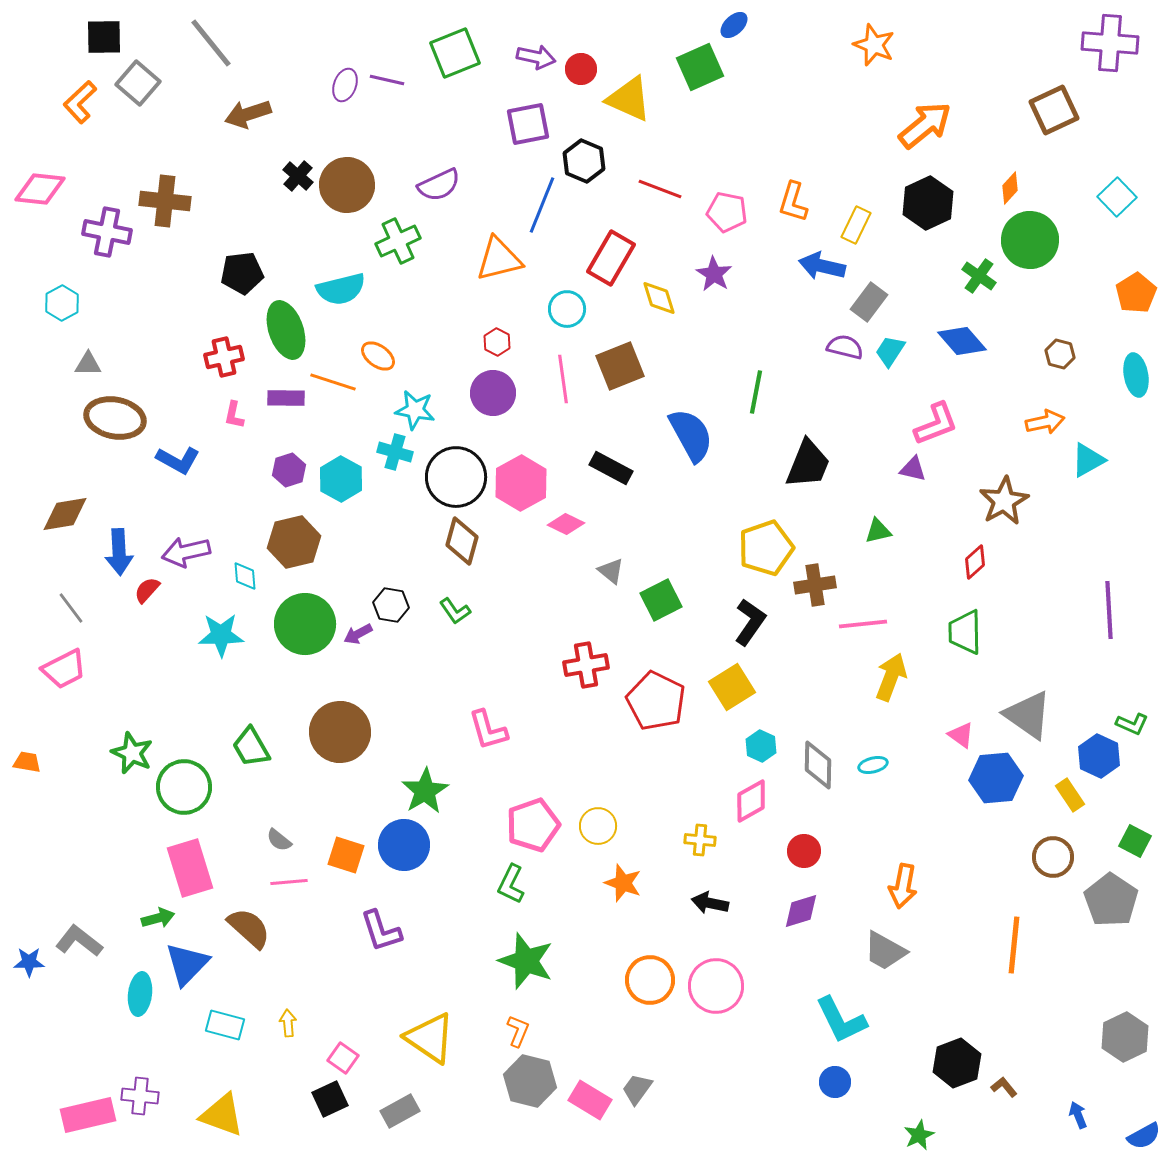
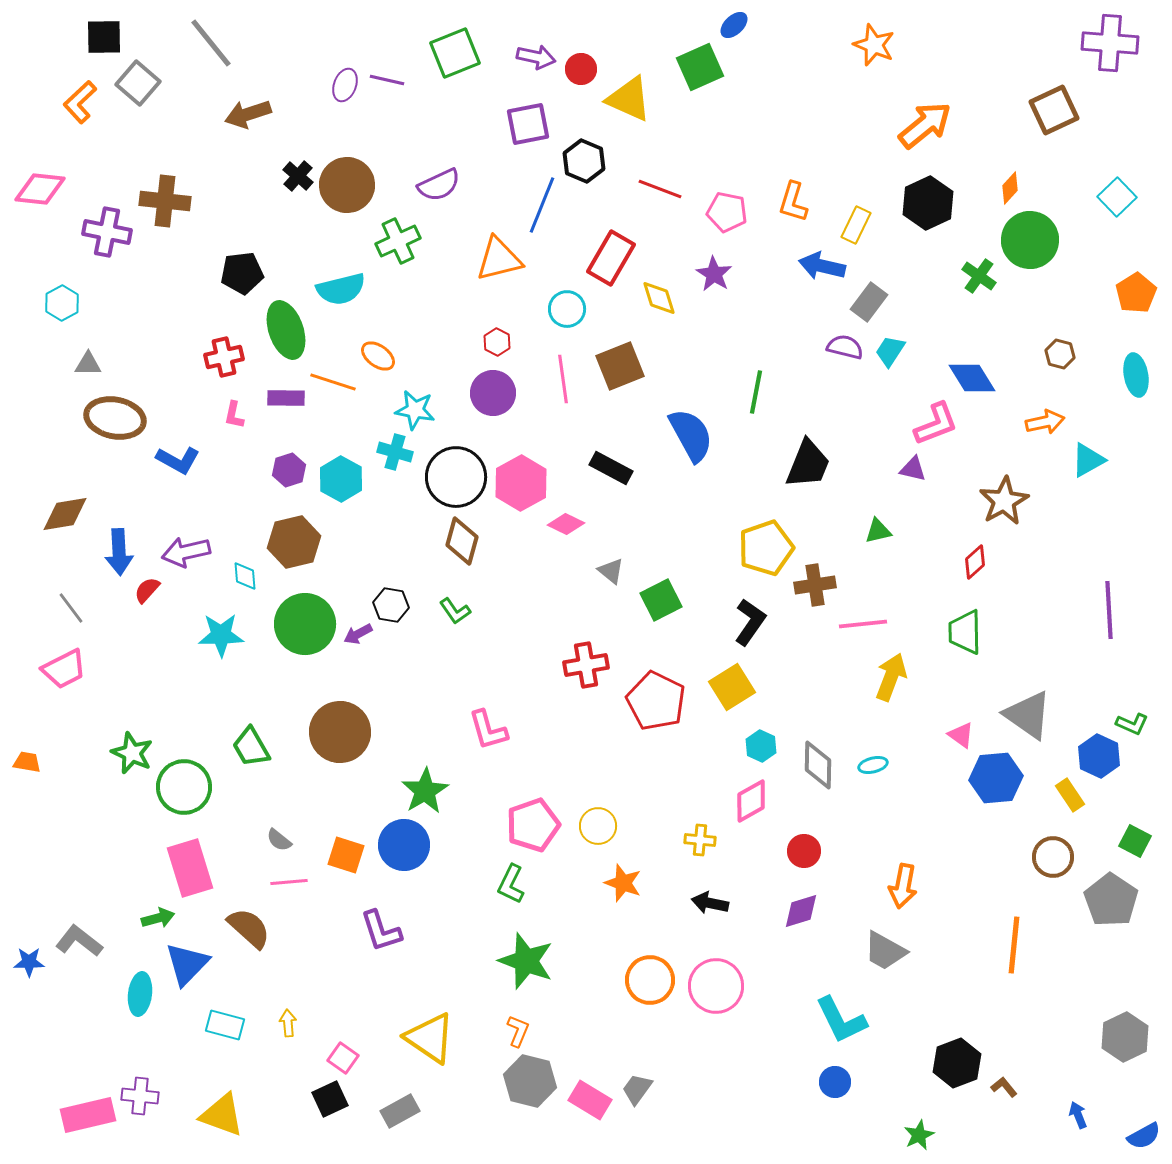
blue diamond at (962, 341): moved 10 px right, 37 px down; rotated 9 degrees clockwise
